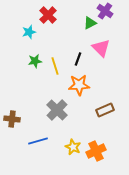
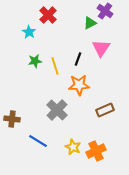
cyan star: rotated 24 degrees counterclockwise
pink triangle: rotated 18 degrees clockwise
blue line: rotated 48 degrees clockwise
